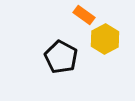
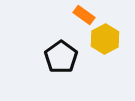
black pentagon: rotated 8 degrees clockwise
